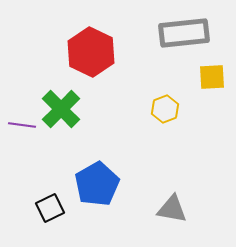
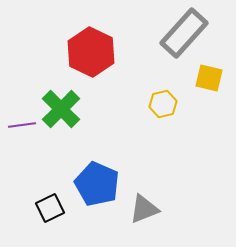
gray rectangle: rotated 42 degrees counterclockwise
yellow square: moved 3 px left, 1 px down; rotated 16 degrees clockwise
yellow hexagon: moved 2 px left, 5 px up; rotated 8 degrees clockwise
purple line: rotated 16 degrees counterclockwise
blue pentagon: rotated 18 degrees counterclockwise
gray triangle: moved 28 px left; rotated 32 degrees counterclockwise
